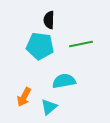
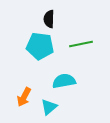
black semicircle: moved 1 px up
